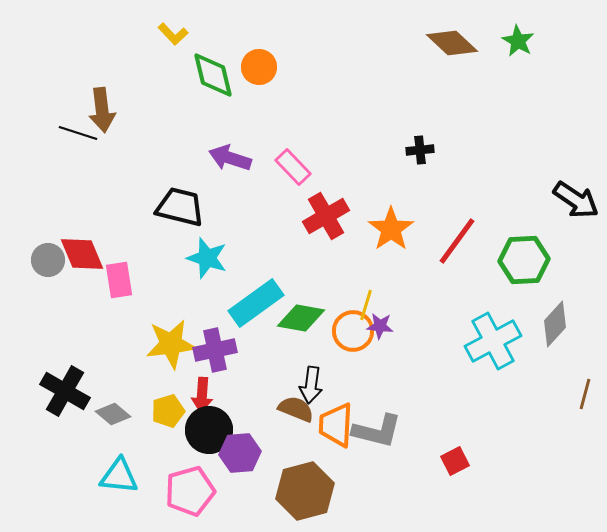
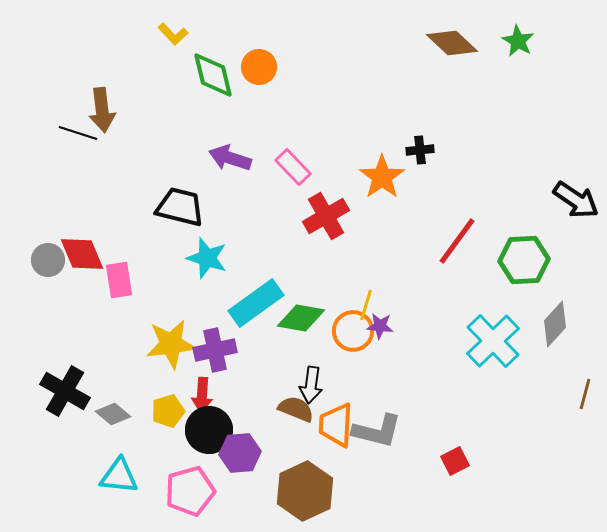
orange star at (391, 229): moved 9 px left, 52 px up
cyan cross at (493, 341): rotated 16 degrees counterclockwise
brown hexagon at (305, 491): rotated 10 degrees counterclockwise
